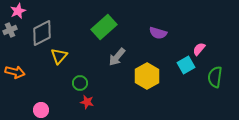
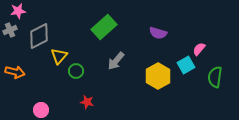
pink star: rotated 14 degrees clockwise
gray diamond: moved 3 px left, 3 px down
gray arrow: moved 1 px left, 4 px down
yellow hexagon: moved 11 px right
green circle: moved 4 px left, 12 px up
